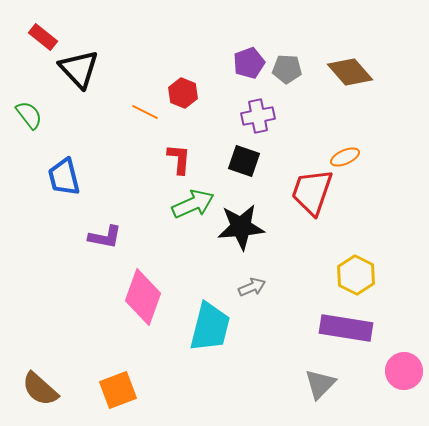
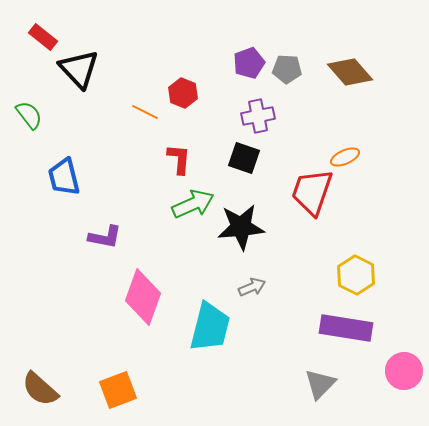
black square: moved 3 px up
